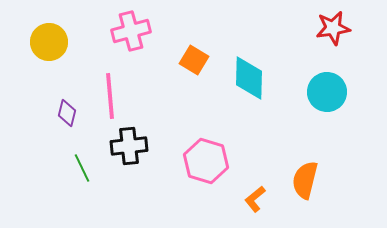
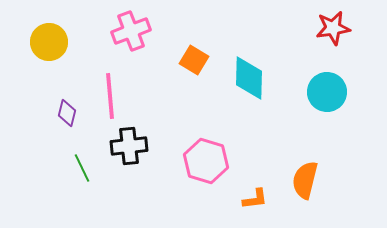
pink cross: rotated 6 degrees counterclockwise
orange L-shape: rotated 148 degrees counterclockwise
